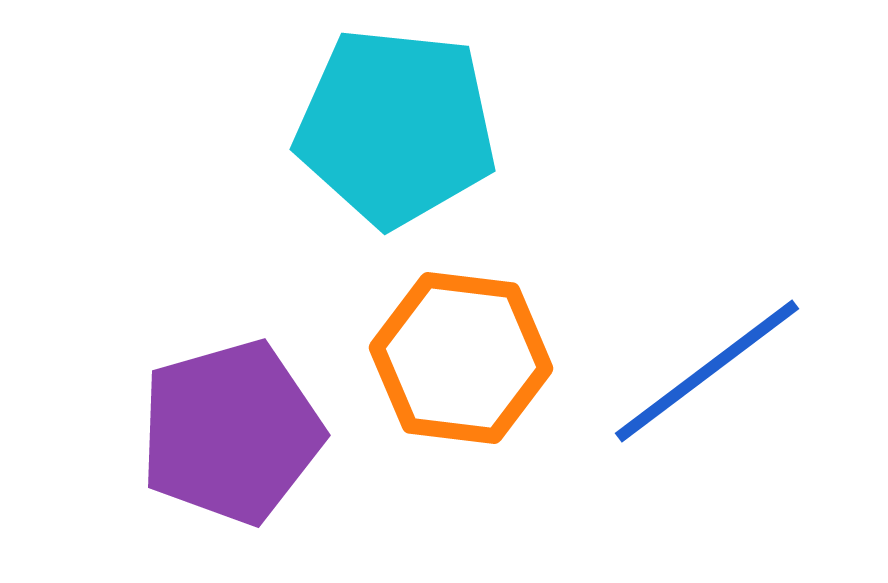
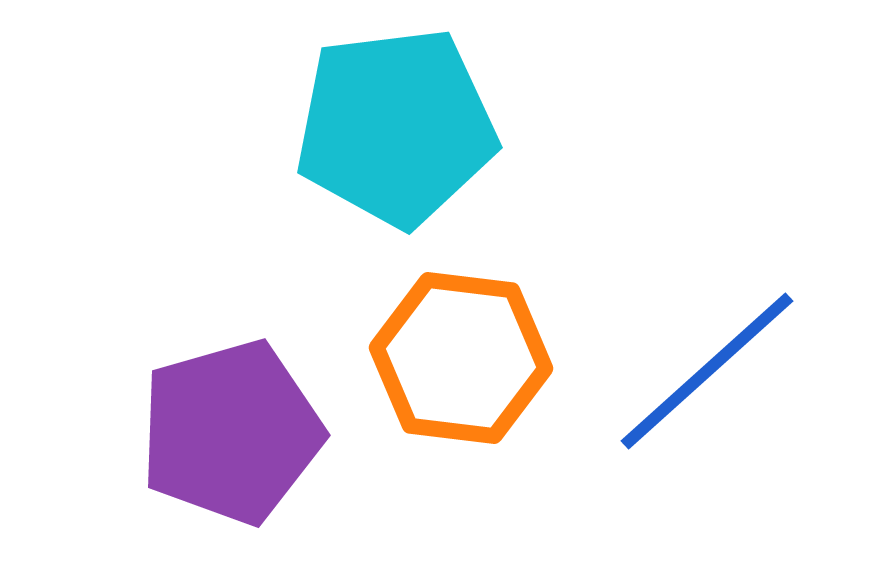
cyan pentagon: rotated 13 degrees counterclockwise
blue line: rotated 5 degrees counterclockwise
